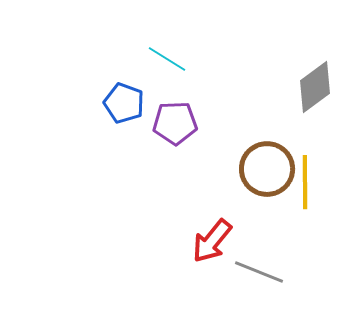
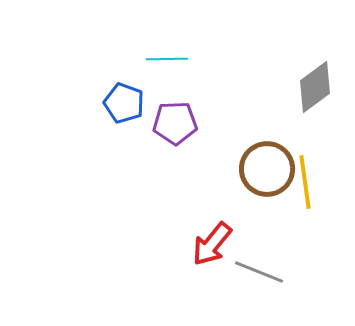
cyan line: rotated 33 degrees counterclockwise
yellow line: rotated 8 degrees counterclockwise
red arrow: moved 3 px down
